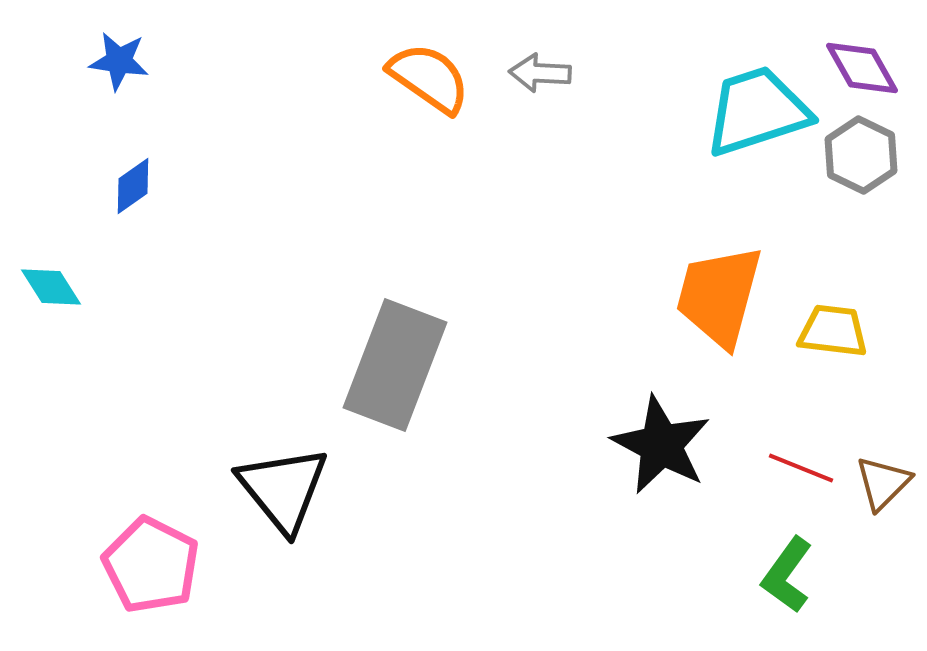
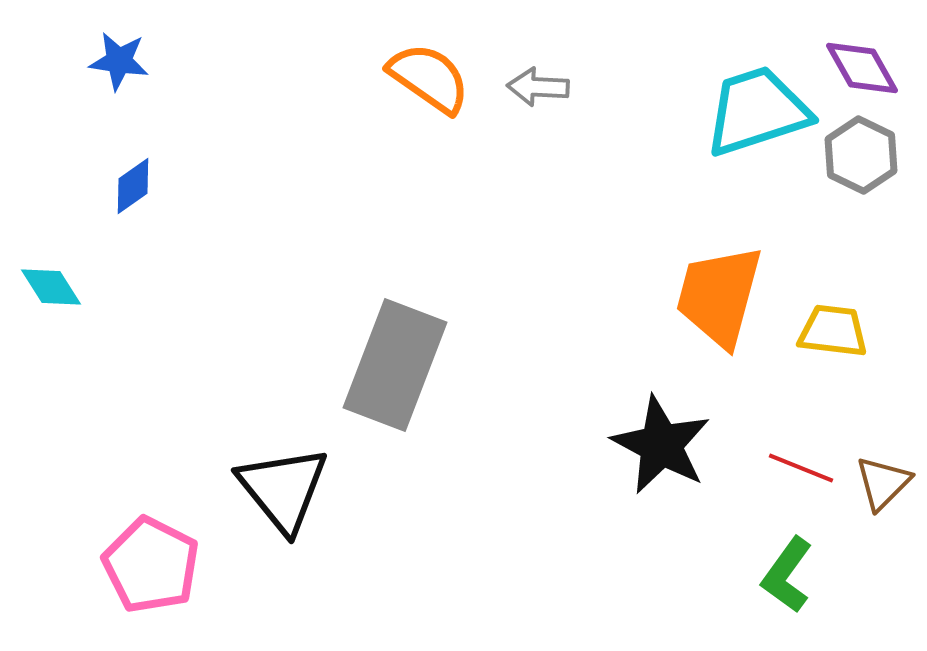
gray arrow: moved 2 px left, 14 px down
